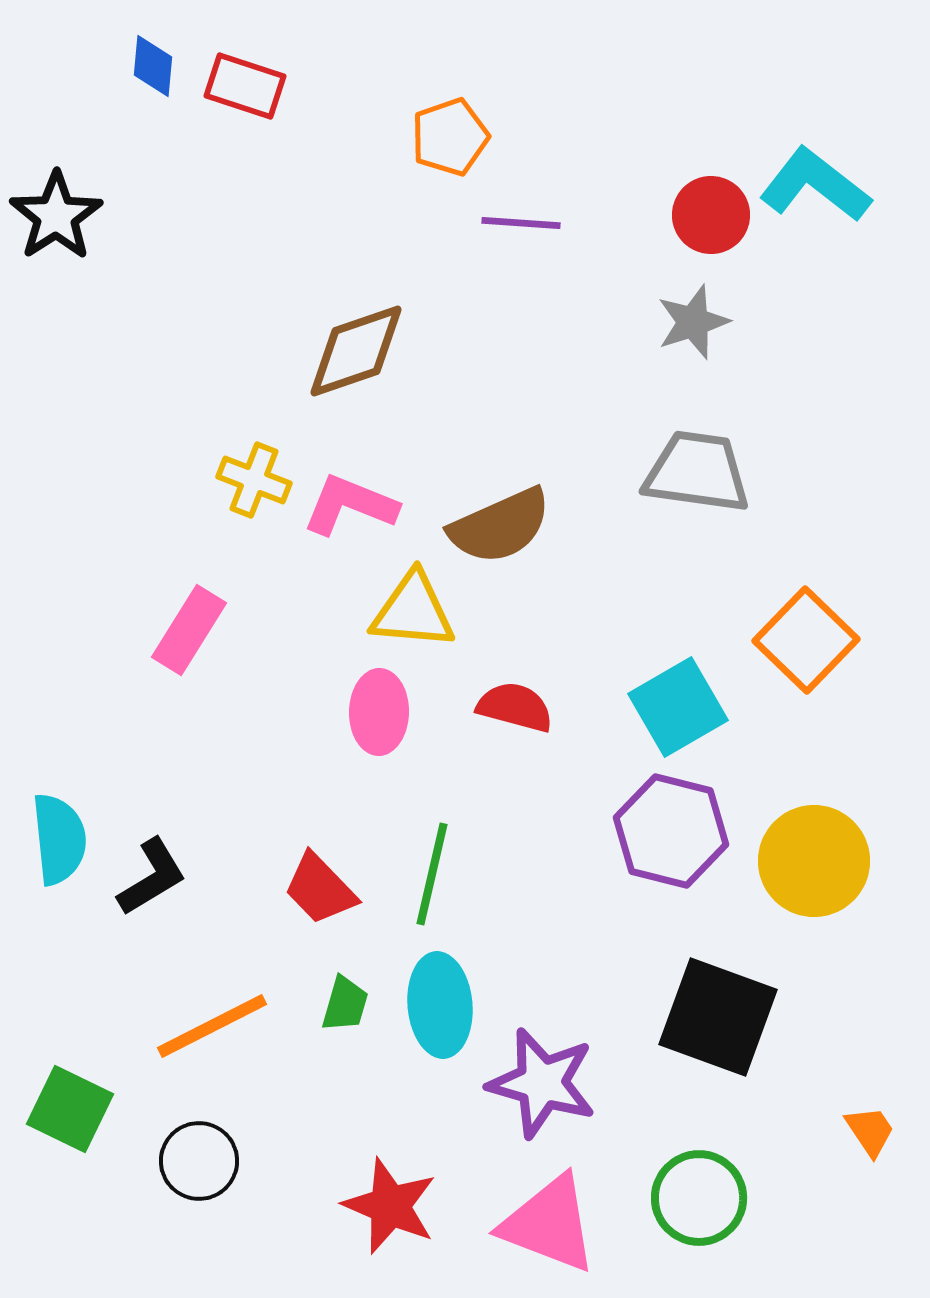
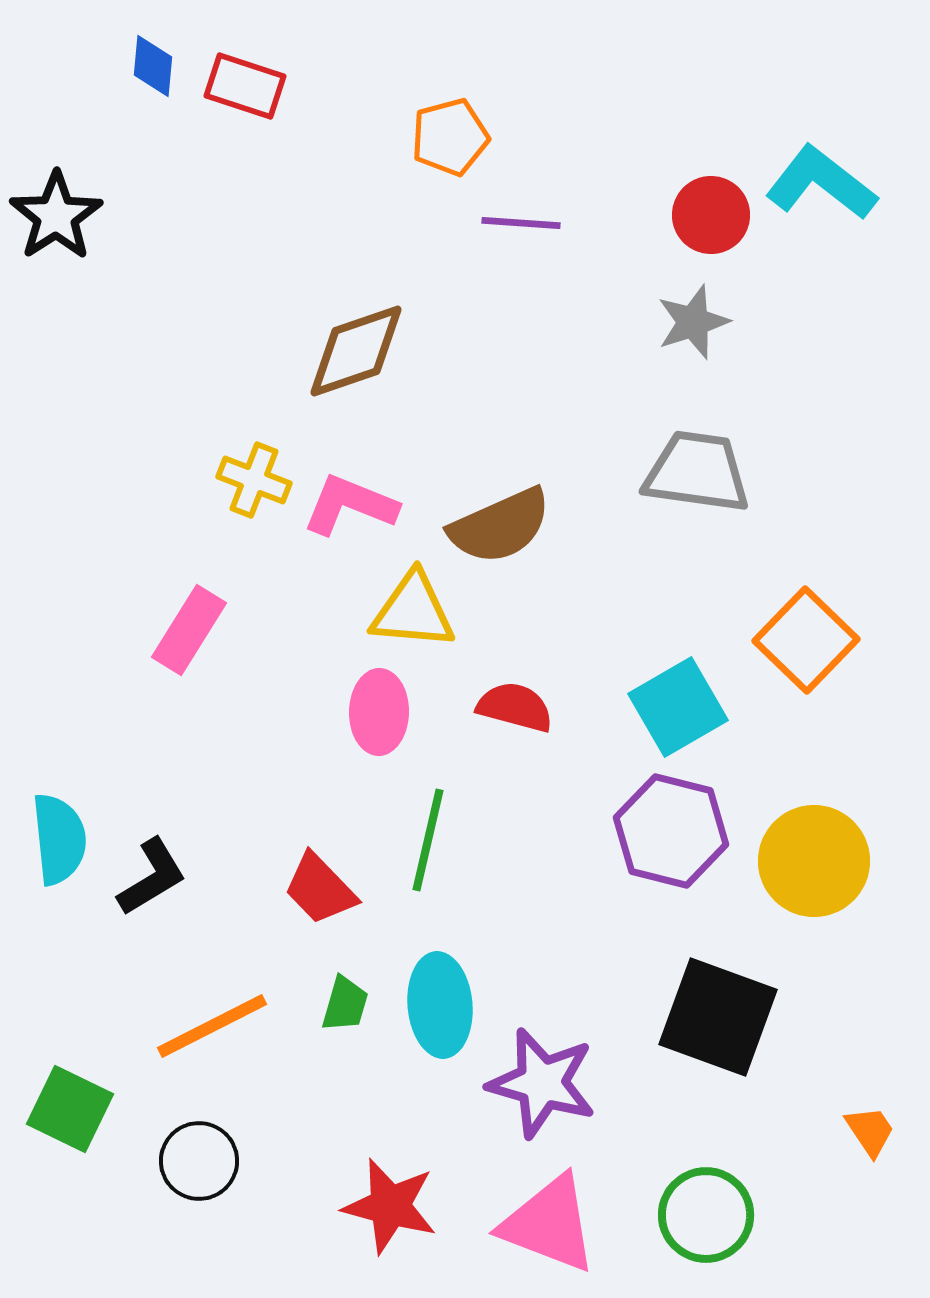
orange pentagon: rotated 4 degrees clockwise
cyan L-shape: moved 6 px right, 2 px up
green line: moved 4 px left, 34 px up
green circle: moved 7 px right, 17 px down
red star: rotated 8 degrees counterclockwise
